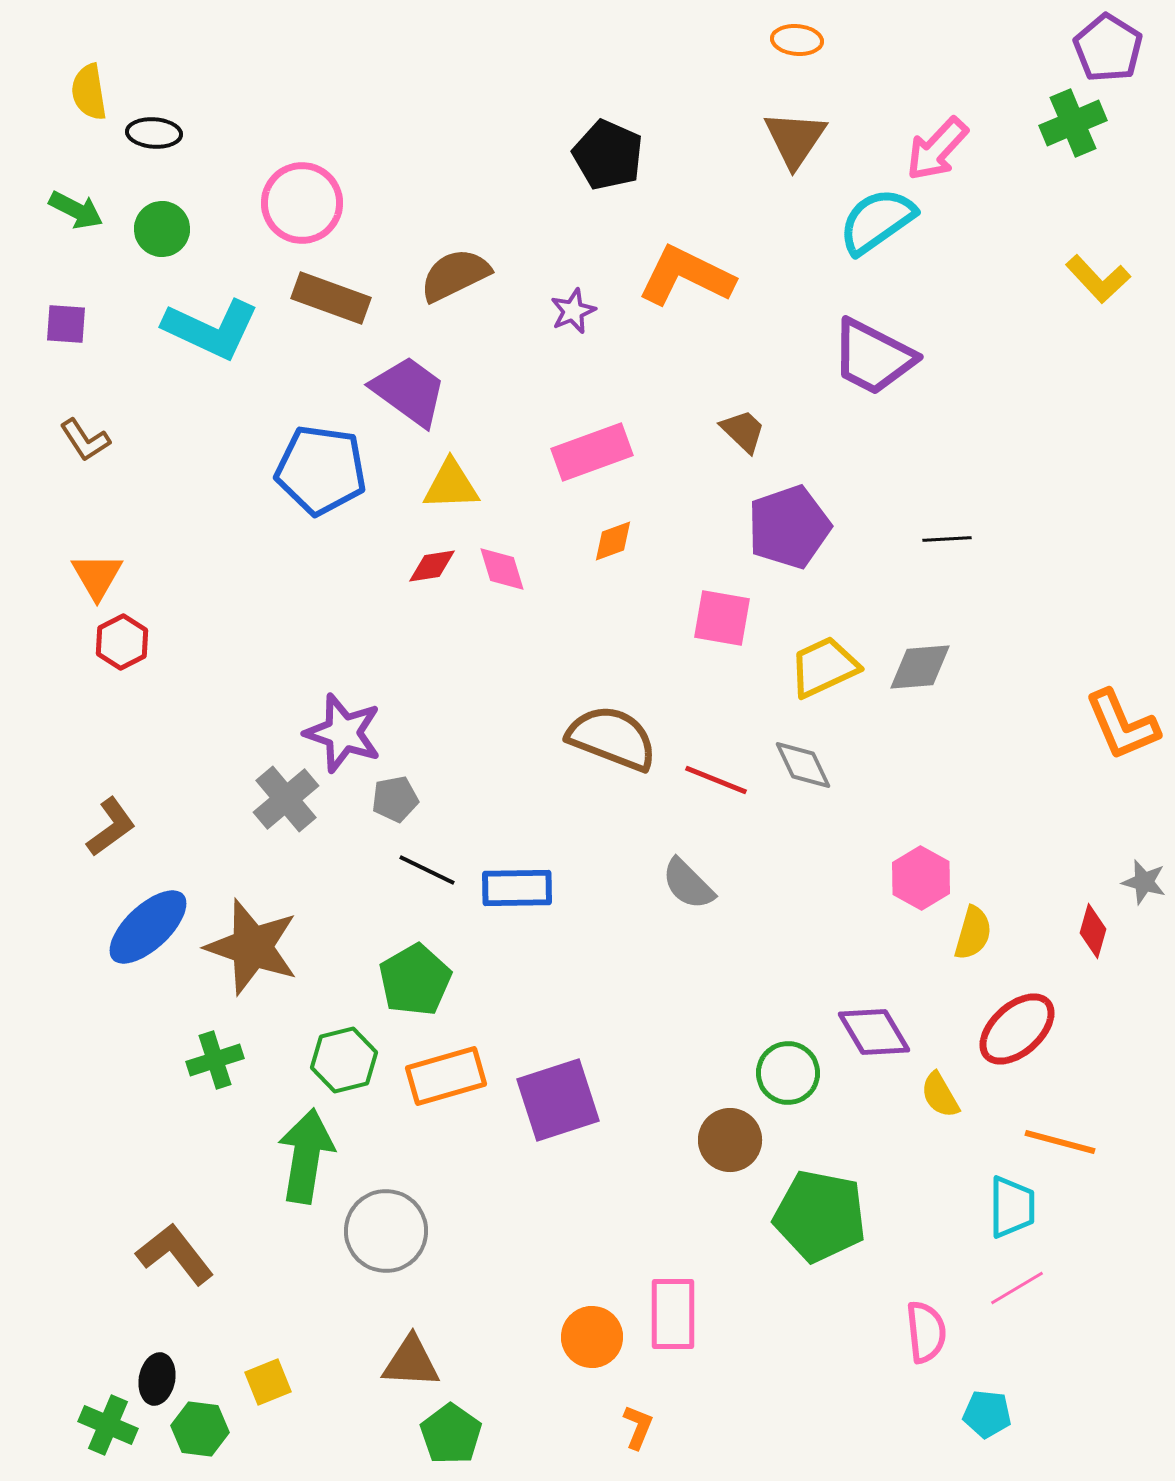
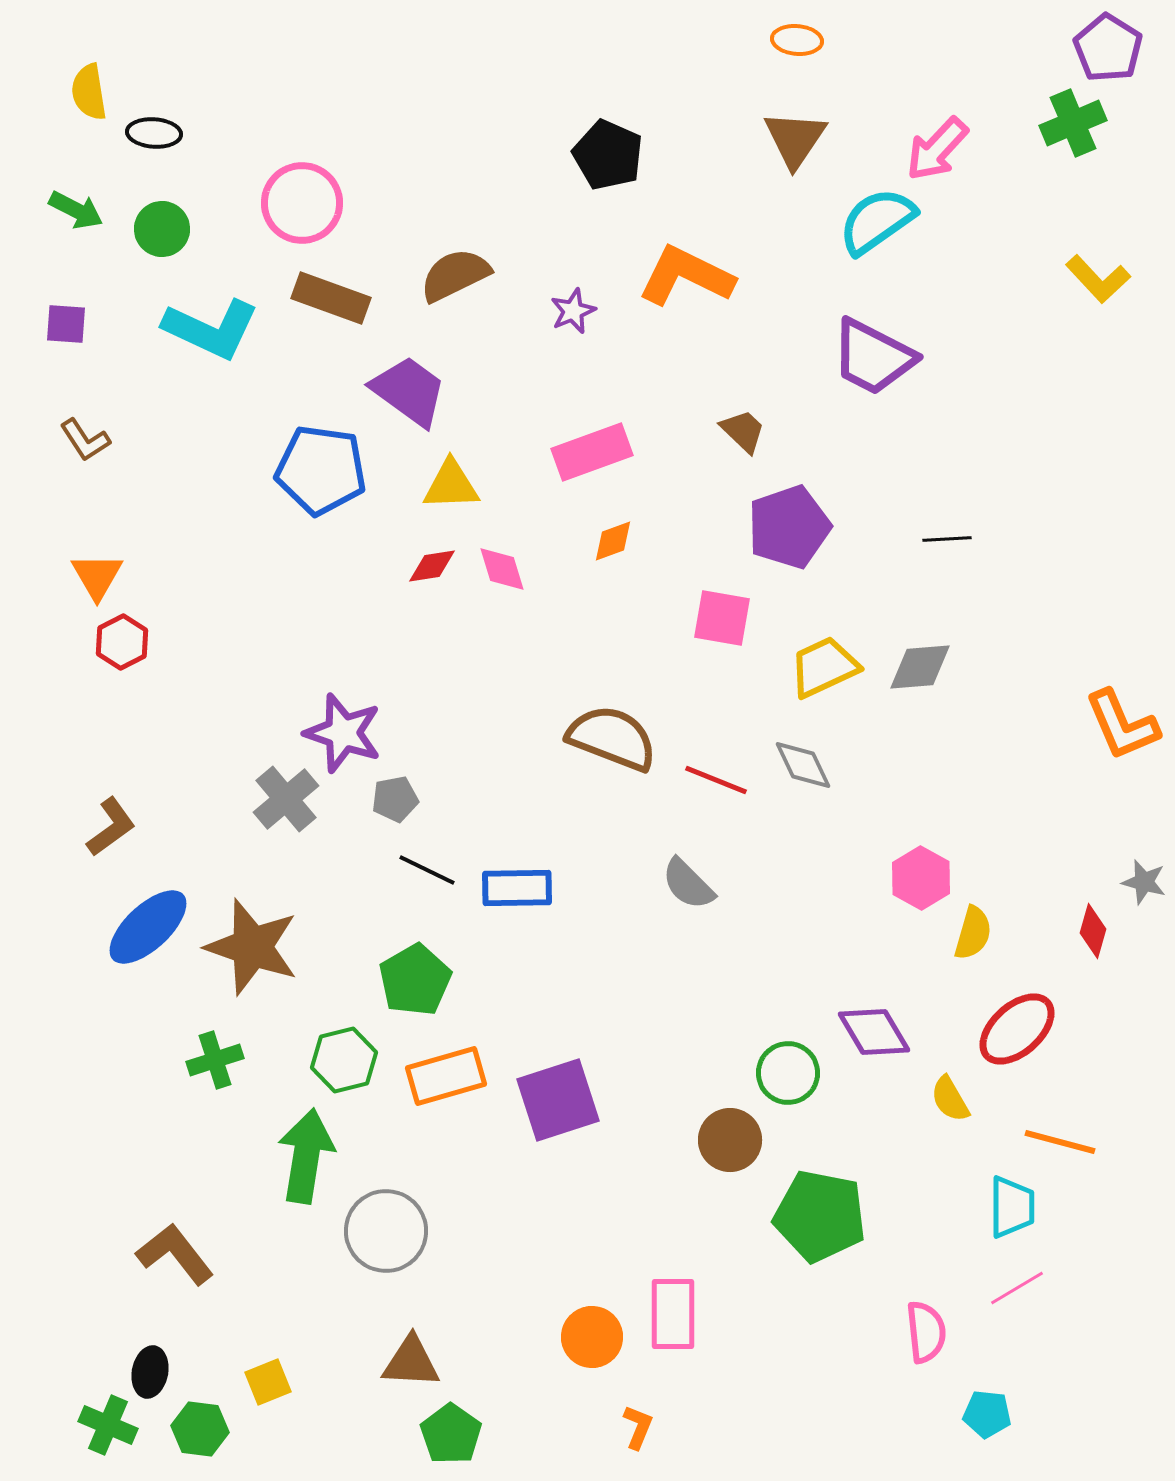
yellow semicircle at (940, 1095): moved 10 px right, 4 px down
black ellipse at (157, 1379): moved 7 px left, 7 px up
